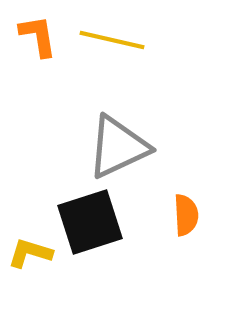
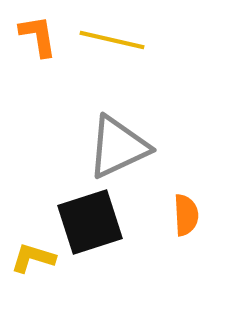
yellow L-shape: moved 3 px right, 5 px down
